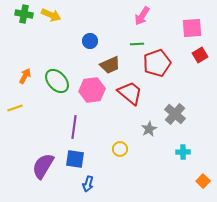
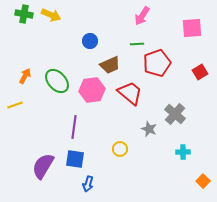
red square: moved 17 px down
yellow line: moved 3 px up
gray star: rotated 21 degrees counterclockwise
